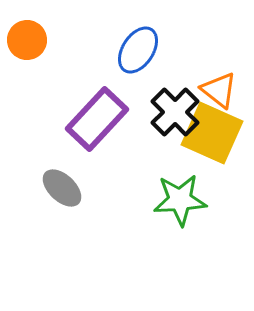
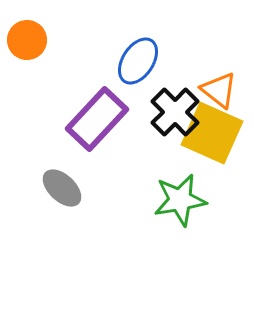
blue ellipse: moved 11 px down
green star: rotated 6 degrees counterclockwise
